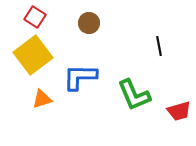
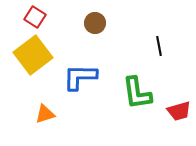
brown circle: moved 6 px right
green L-shape: moved 3 px right, 2 px up; rotated 15 degrees clockwise
orange triangle: moved 3 px right, 15 px down
